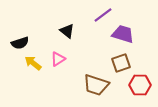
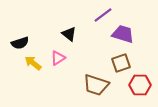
black triangle: moved 2 px right, 3 px down
pink triangle: moved 1 px up
